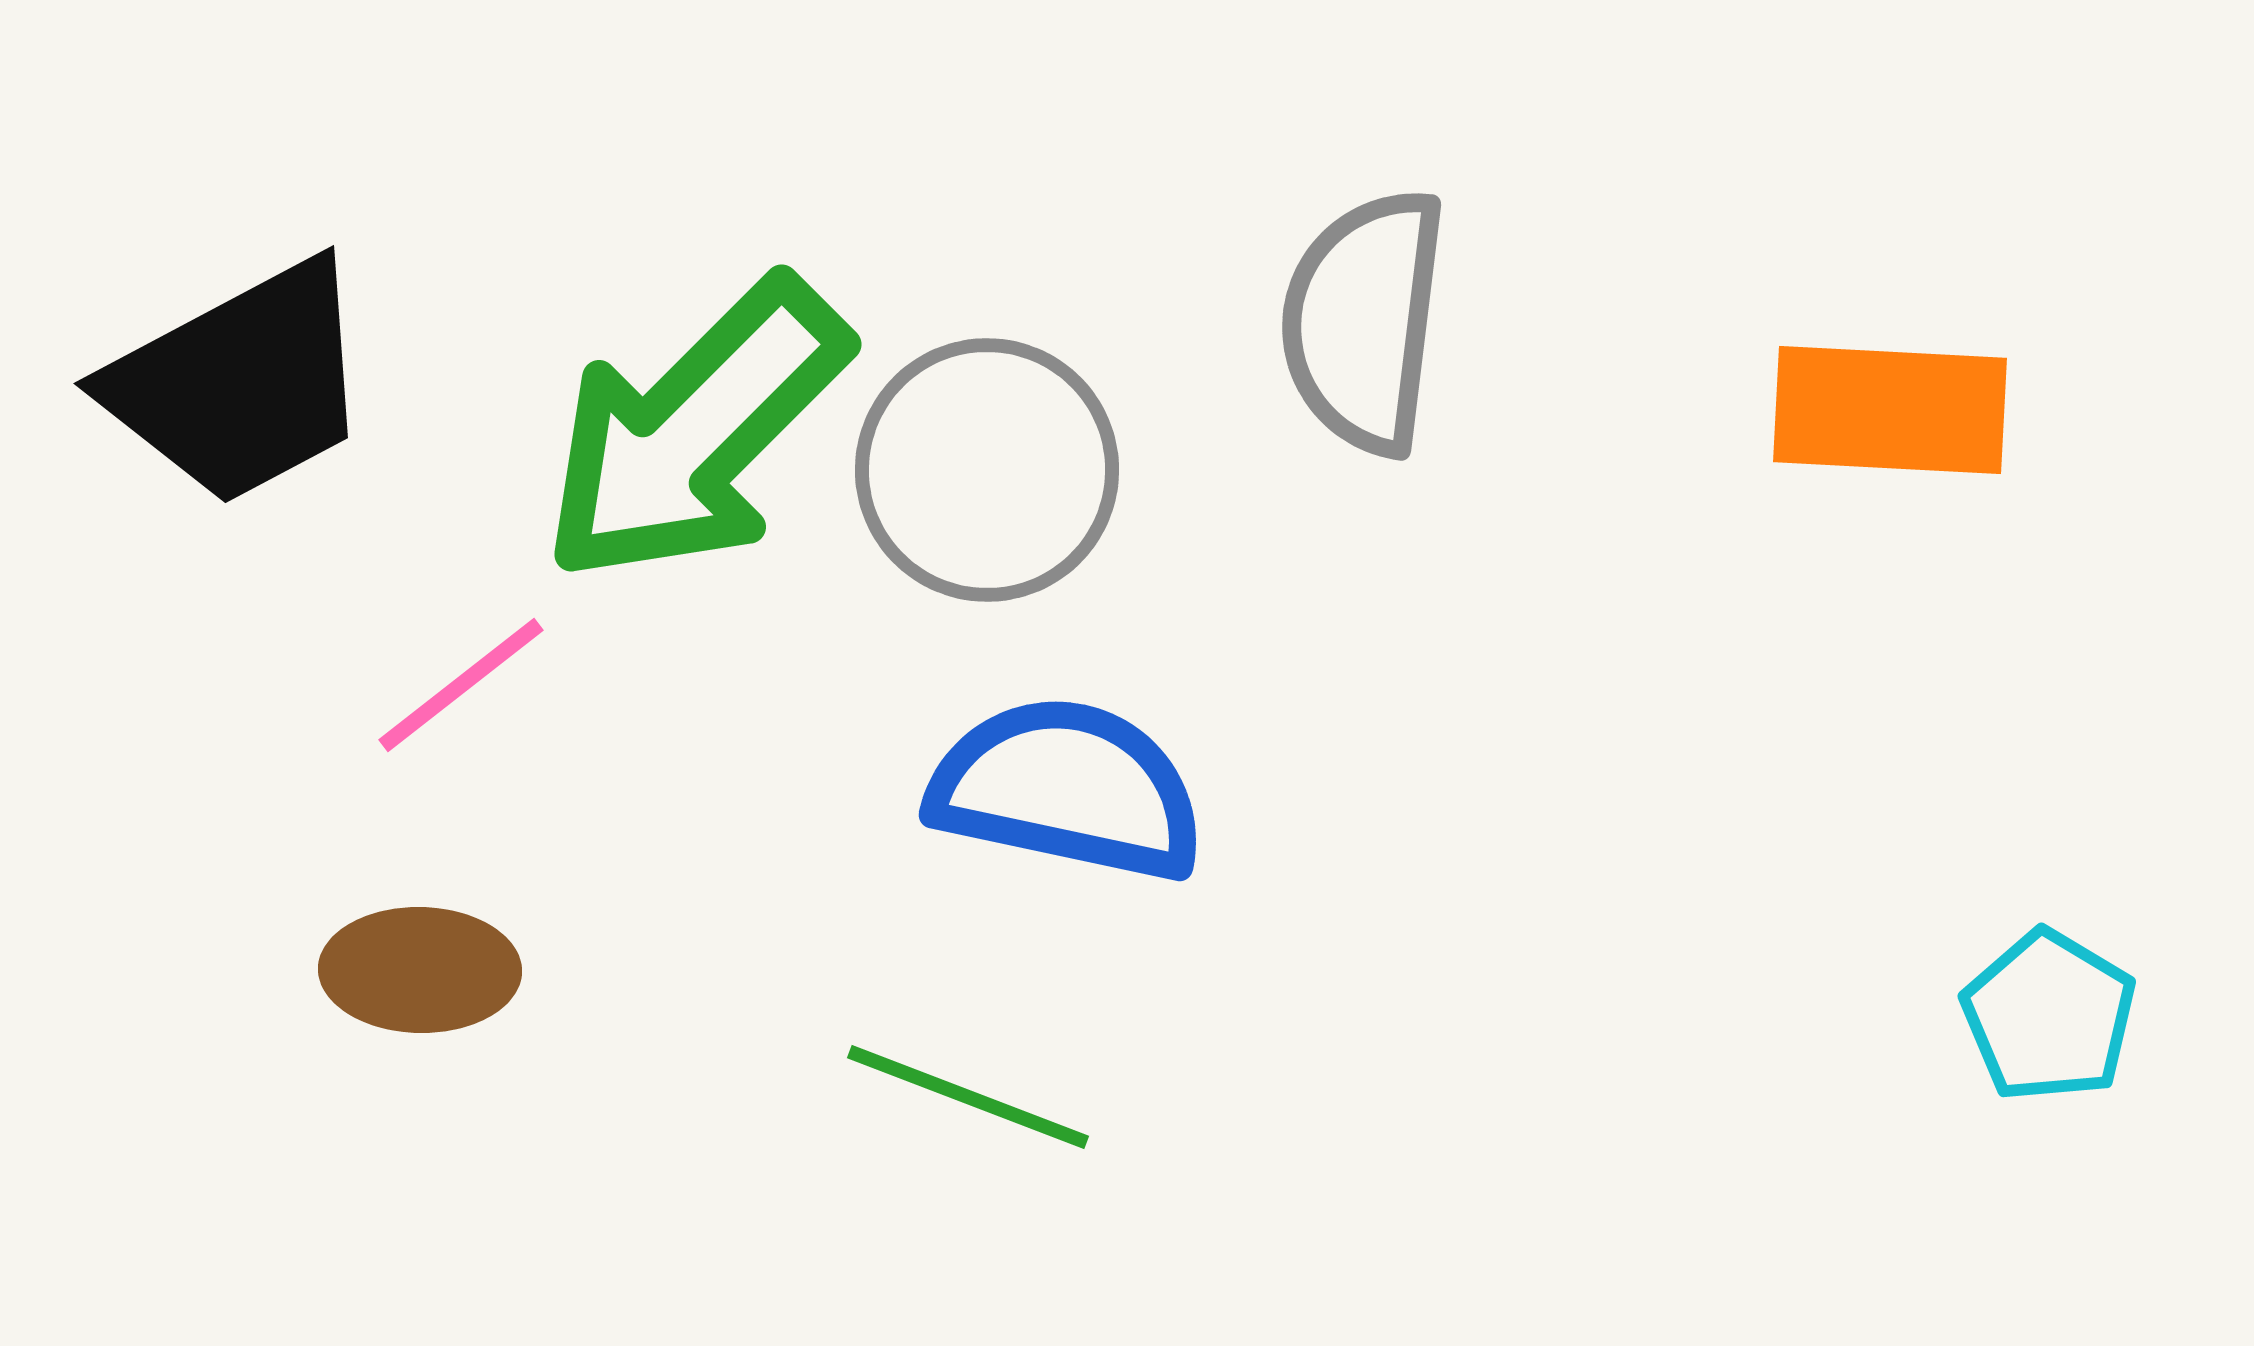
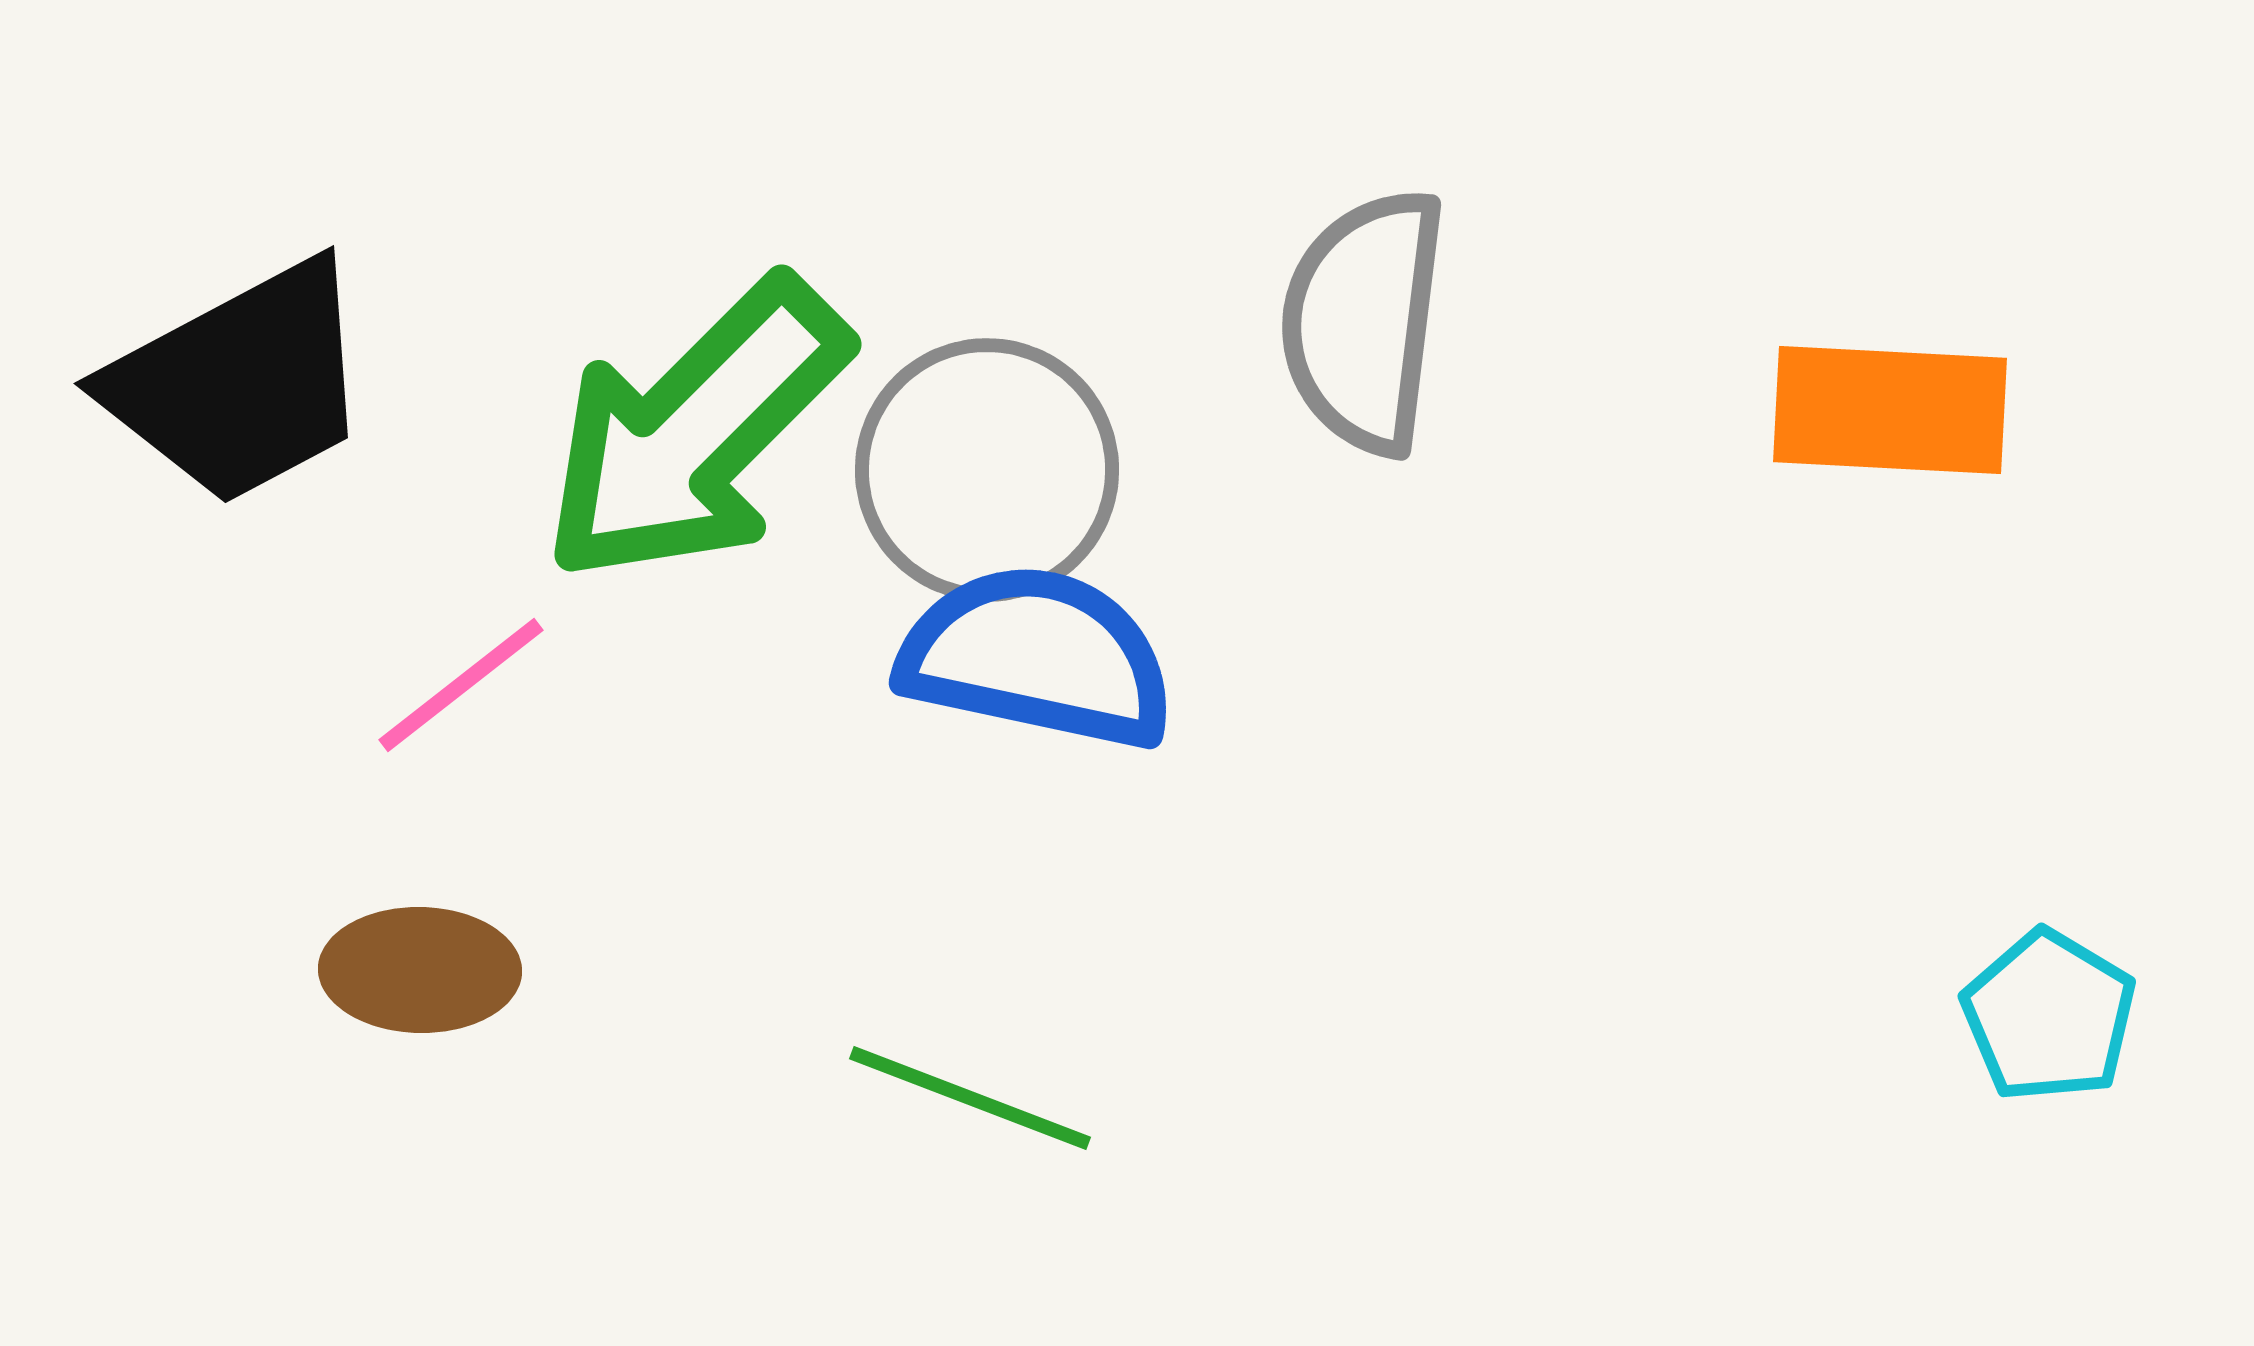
blue semicircle: moved 30 px left, 132 px up
green line: moved 2 px right, 1 px down
